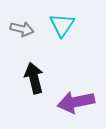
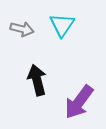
black arrow: moved 3 px right, 2 px down
purple arrow: moved 3 px right; rotated 42 degrees counterclockwise
